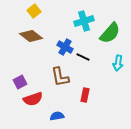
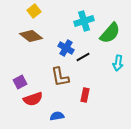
blue cross: moved 1 px right, 1 px down
black line: rotated 56 degrees counterclockwise
